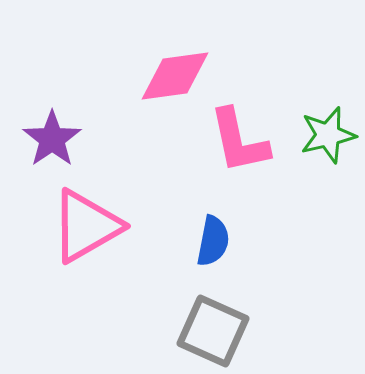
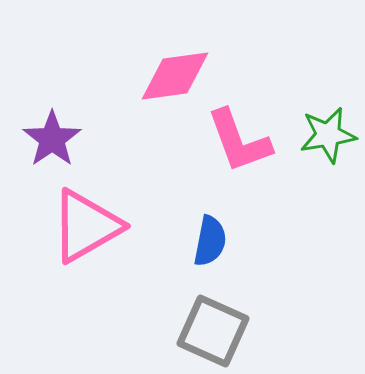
green star: rotated 4 degrees clockwise
pink L-shape: rotated 8 degrees counterclockwise
blue semicircle: moved 3 px left
